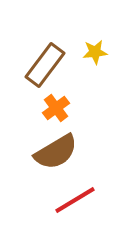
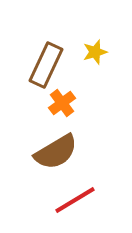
yellow star: rotated 10 degrees counterclockwise
brown rectangle: moved 1 px right; rotated 12 degrees counterclockwise
orange cross: moved 6 px right, 5 px up
